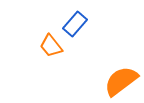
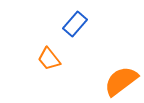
orange trapezoid: moved 2 px left, 13 px down
